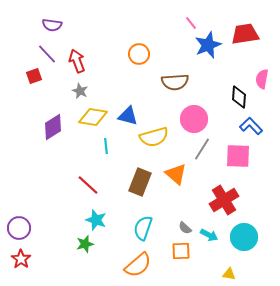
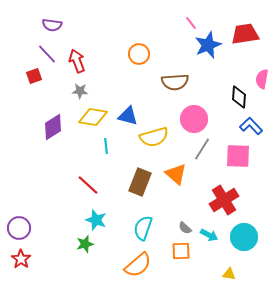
gray star: rotated 21 degrees counterclockwise
